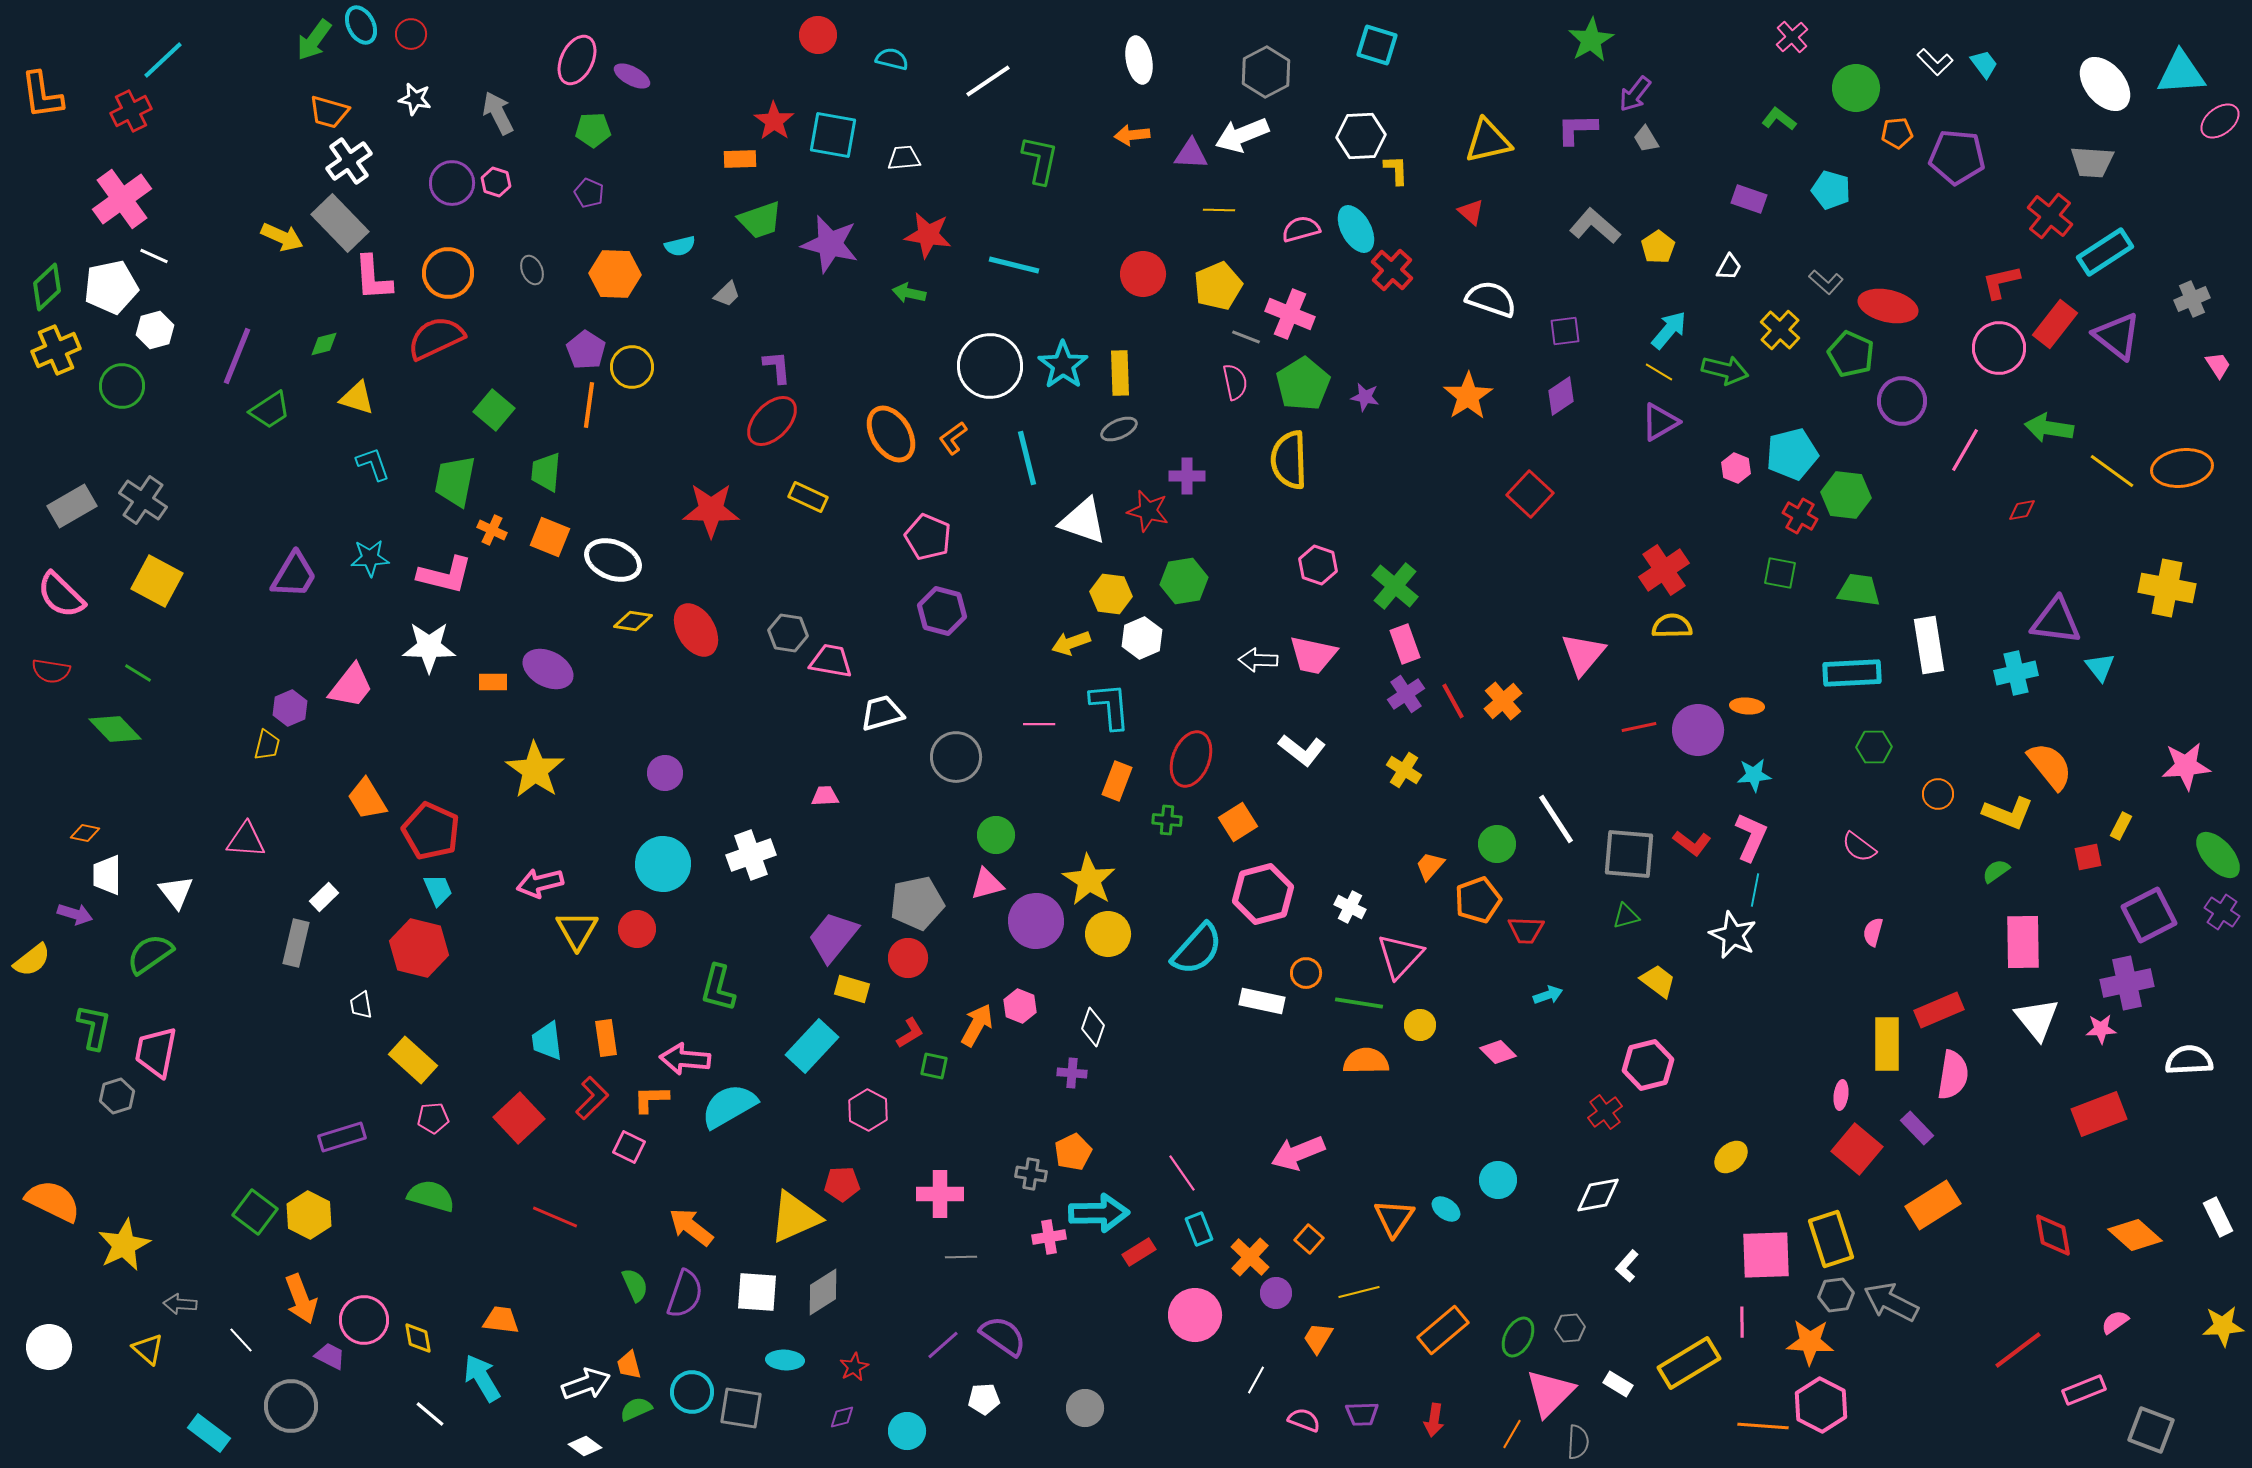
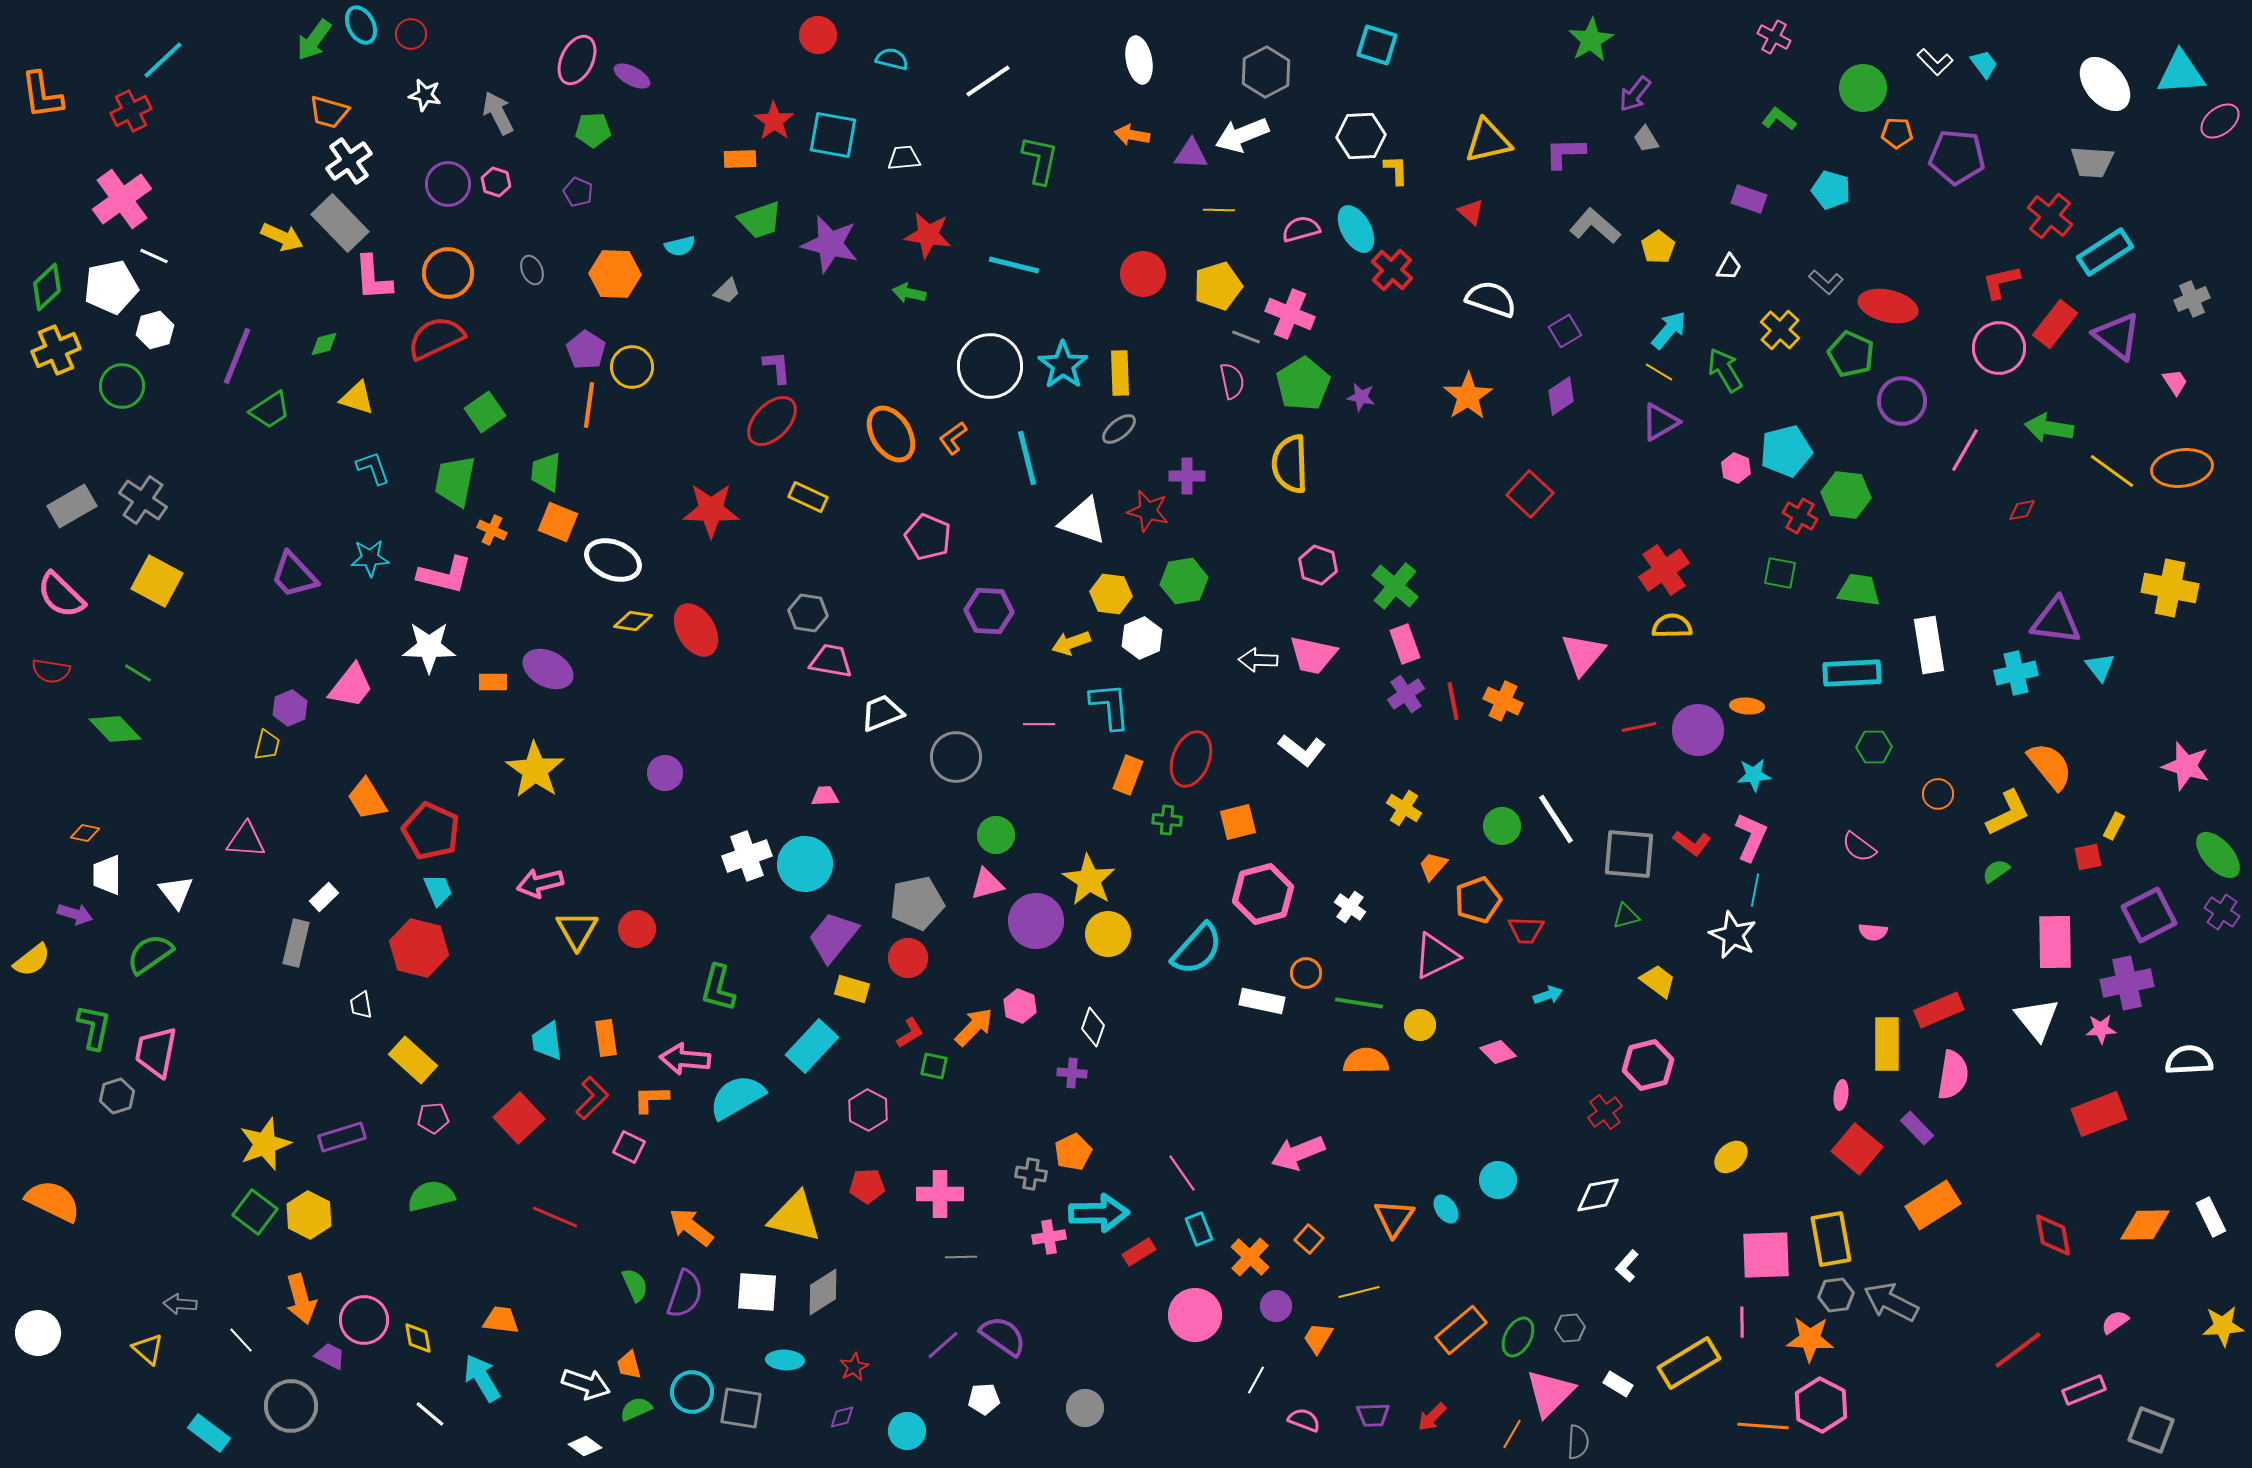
pink cross at (1792, 37): moved 18 px left; rotated 20 degrees counterclockwise
green circle at (1856, 88): moved 7 px right
white star at (415, 99): moved 10 px right, 4 px up
purple L-shape at (1577, 129): moved 12 px left, 24 px down
orange pentagon at (1897, 133): rotated 8 degrees clockwise
orange arrow at (1132, 135): rotated 16 degrees clockwise
purple circle at (452, 183): moved 4 px left, 1 px down
purple pentagon at (589, 193): moved 11 px left, 1 px up
yellow pentagon at (1218, 286): rotated 6 degrees clockwise
gray trapezoid at (727, 294): moved 3 px up
purple square at (1565, 331): rotated 24 degrees counterclockwise
pink trapezoid at (2218, 365): moved 43 px left, 17 px down
green arrow at (1725, 370): rotated 135 degrees counterclockwise
pink semicircle at (1235, 382): moved 3 px left, 1 px up
purple star at (1365, 397): moved 4 px left
green square at (494, 410): moved 9 px left, 2 px down; rotated 15 degrees clockwise
gray ellipse at (1119, 429): rotated 15 degrees counterclockwise
cyan pentagon at (1792, 454): moved 6 px left, 3 px up
yellow semicircle at (1289, 460): moved 1 px right, 4 px down
cyan L-shape at (373, 464): moved 4 px down
orange square at (550, 537): moved 8 px right, 15 px up
purple trapezoid at (294, 575): rotated 106 degrees clockwise
yellow cross at (2167, 588): moved 3 px right
purple hexagon at (942, 611): moved 47 px right; rotated 12 degrees counterclockwise
gray hexagon at (788, 633): moved 20 px right, 20 px up
red line at (1453, 701): rotated 18 degrees clockwise
orange cross at (1503, 701): rotated 24 degrees counterclockwise
white trapezoid at (882, 713): rotated 6 degrees counterclockwise
pink star at (2186, 766): rotated 21 degrees clockwise
yellow cross at (1404, 770): moved 38 px down
orange rectangle at (1117, 781): moved 11 px right, 6 px up
yellow L-shape at (2008, 813): rotated 48 degrees counterclockwise
orange square at (1238, 822): rotated 18 degrees clockwise
yellow rectangle at (2121, 826): moved 7 px left
green circle at (1497, 844): moved 5 px right, 18 px up
white cross at (751, 855): moved 4 px left, 1 px down
cyan circle at (663, 864): moved 142 px right
orange trapezoid at (1430, 866): moved 3 px right
white cross at (1350, 907): rotated 8 degrees clockwise
pink semicircle at (1873, 932): rotated 100 degrees counterclockwise
pink rectangle at (2023, 942): moved 32 px right
pink triangle at (1400, 956): moved 36 px right; rotated 21 degrees clockwise
orange arrow at (977, 1025): moved 3 px left, 2 px down; rotated 15 degrees clockwise
cyan semicircle at (729, 1106): moved 8 px right, 9 px up
red pentagon at (842, 1184): moved 25 px right, 2 px down
green semicircle at (431, 1196): rotated 30 degrees counterclockwise
cyan ellipse at (1446, 1209): rotated 20 degrees clockwise
yellow triangle at (795, 1217): rotated 38 degrees clockwise
white rectangle at (2218, 1217): moved 7 px left
orange diamond at (2135, 1235): moved 10 px right, 10 px up; rotated 42 degrees counterclockwise
yellow rectangle at (1831, 1239): rotated 8 degrees clockwise
yellow star at (124, 1245): moved 141 px right, 101 px up; rotated 6 degrees clockwise
purple circle at (1276, 1293): moved 13 px down
orange arrow at (301, 1299): rotated 6 degrees clockwise
orange rectangle at (1443, 1330): moved 18 px right
orange star at (1810, 1342): moved 3 px up
white circle at (49, 1347): moved 11 px left, 14 px up
white arrow at (586, 1384): rotated 39 degrees clockwise
purple trapezoid at (1362, 1414): moved 11 px right, 1 px down
red arrow at (1434, 1420): moved 2 px left, 3 px up; rotated 36 degrees clockwise
